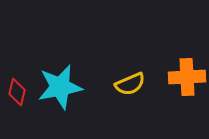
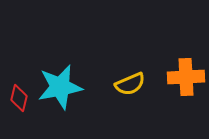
orange cross: moved 1 px left
red diamond: moved 2 px right, 6 px down
